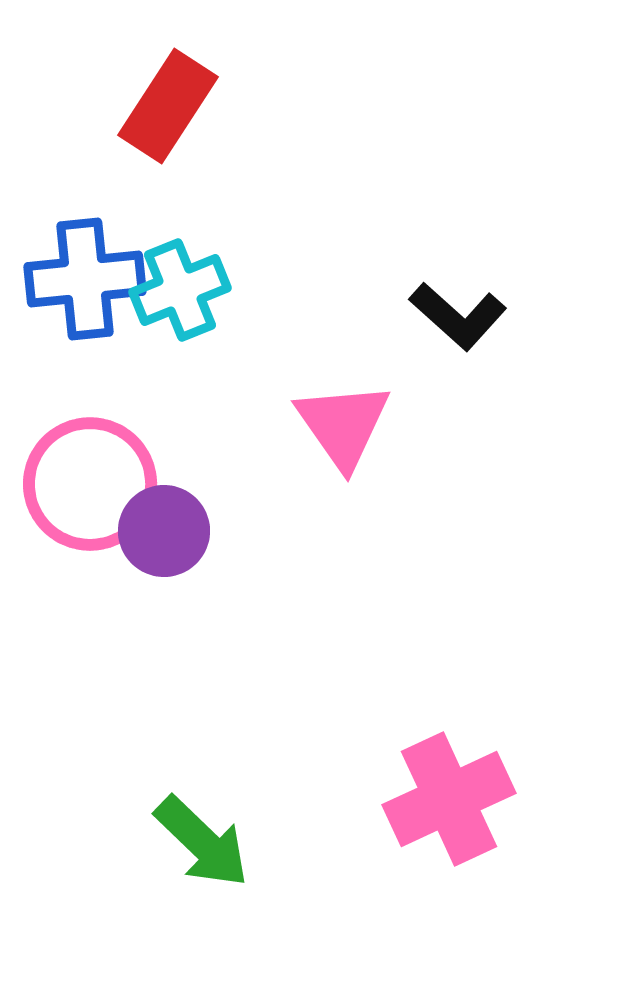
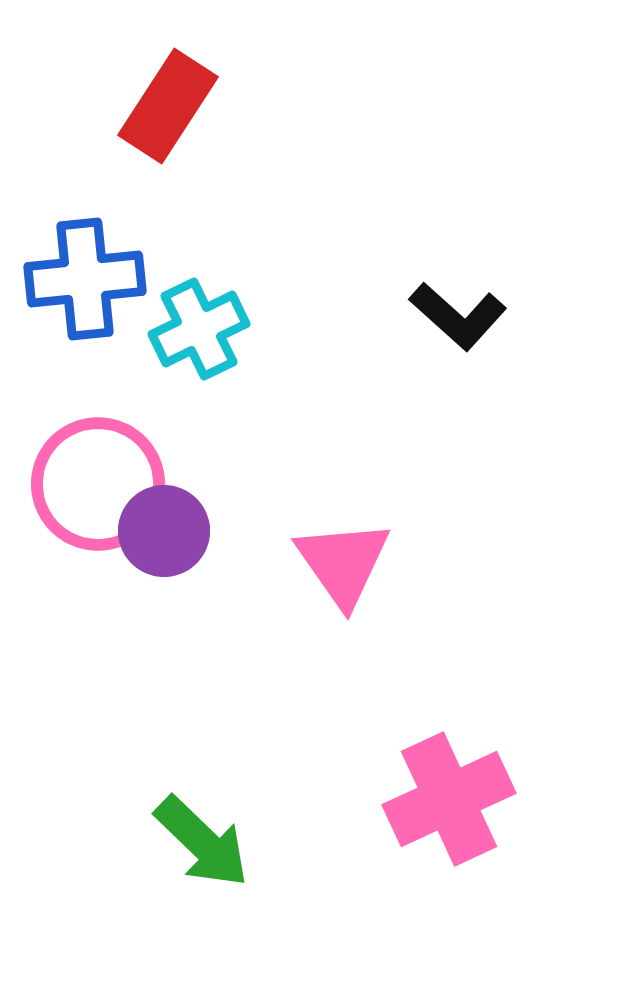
cyan cross: moved 19 px right, 39 px down; rotated 4 degrees counterclockwise
pink triangle: moved 138 px down
pink circle: moved 8 px right
